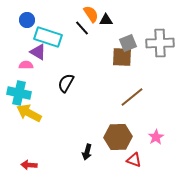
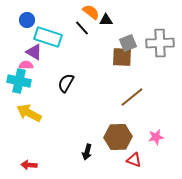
orange semicircle: moved 2 px up; rotated 18 degrees counterclockwise
purple triangle: moved 4 px left
cyan cross: moved 12 px up
pink star: rotated 21 degrees clockwise
